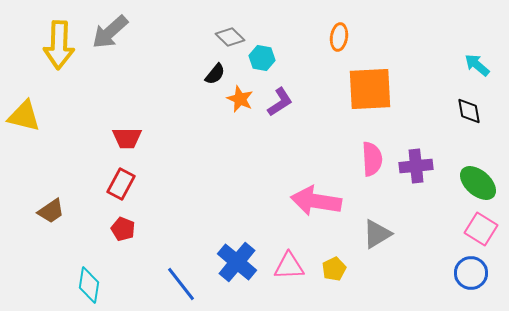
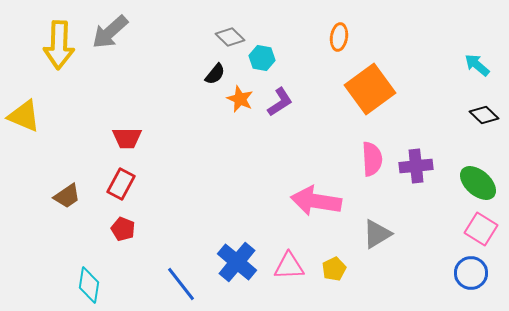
orange square: rotated 33 degrees counterclockwise
black diamond: moved 15 px right, 4 px down; rotated 36 degrees counterclockwise
yellow triangle: rotated 9 degrees clockwise
brown trapezoid: moved 16 px right, 15 px up
